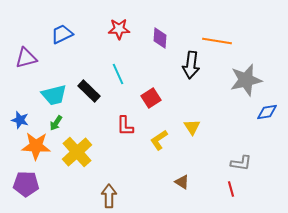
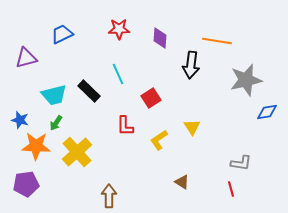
purple pentagon: rotated 10 degrees counterclockwise
